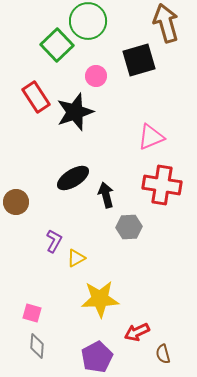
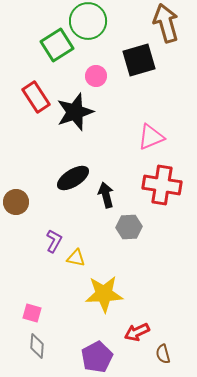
green square: rotated 12 degrees clockwise
yellow triangle: rotated 42 degrees clockwise
yellow star: moved 4 px right, 5 px up
